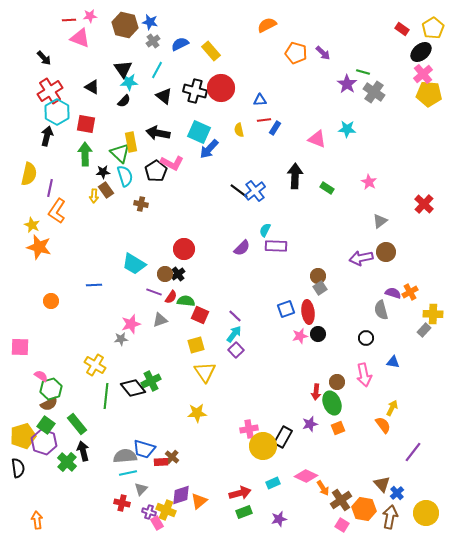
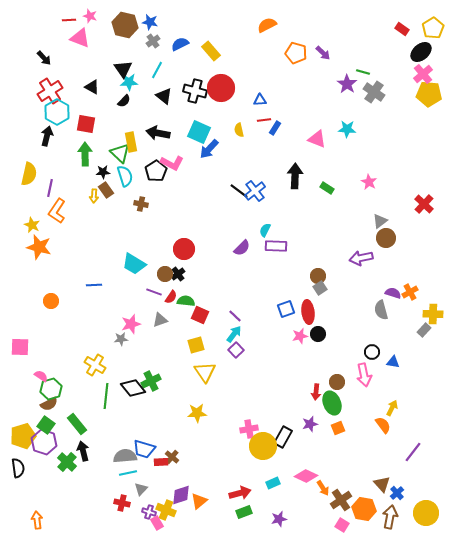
pink star at (90, 16): rotated 24 degrees clockwise
brown circle at (386, 252): moved 14 px up
black circle at (366, 338): moved 6 px right, 14 px down
